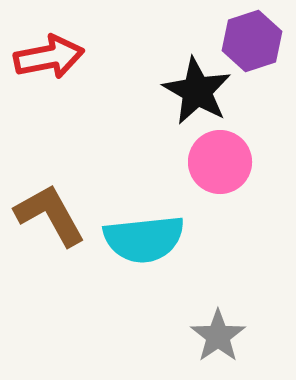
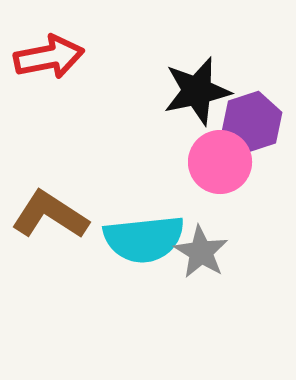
purple hexagon: moved 81 px down
black star: rotated 30 degrees clockwise
brown L-shape: rotated 28 degrees counterclockwise
gray star: moved 17 px left, 84 px up; rotated 6 degrees counterclockwise
